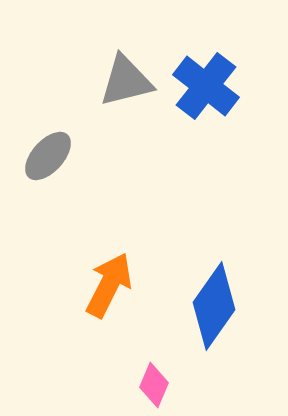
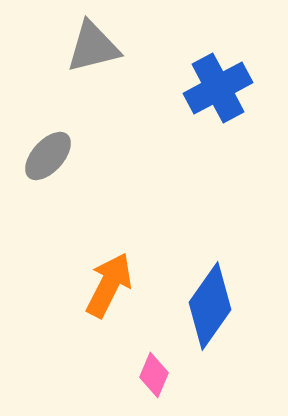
gray triangle: moved 33 px left, 34 px up
blue cross: moved 12 px right, 2 px down; rotated 24 degrees clockwise
blue diamond: moved 4 px left
pink diamond: moved 10 px up
